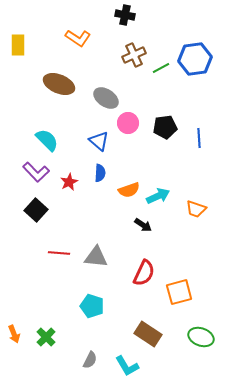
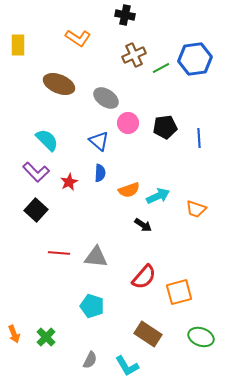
red semicircle: moved 4 px down; rotated 16 degrees clockwise
